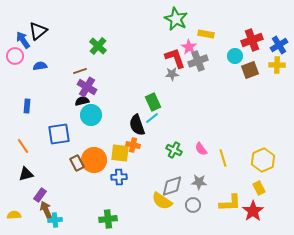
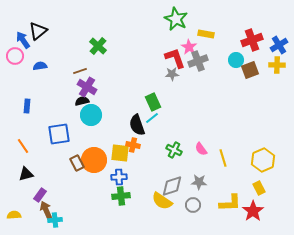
cyan circle at (235, 56): moved 1 px right, 4 px down
green cross at (108, 219): moved 13 px right, 23 px up
